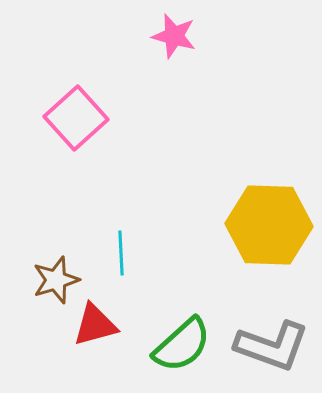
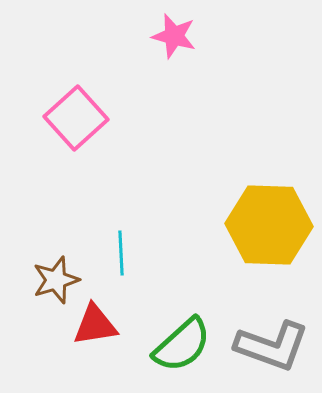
red triangle: rotated 6 degrees clockwise
